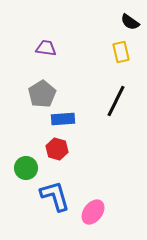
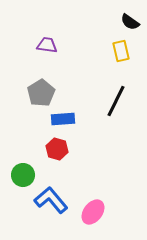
purple trapezoid: moved 1 px right, 3 px up
yellow rectangle: moved 1 px up
gray pentagon: moved 1 px left, 1 px up
green circle: moved 3 px left, 7 px down
blue L-shape: moved 4 px left, 4 px down; rotated 24 degrees counterclockwise
